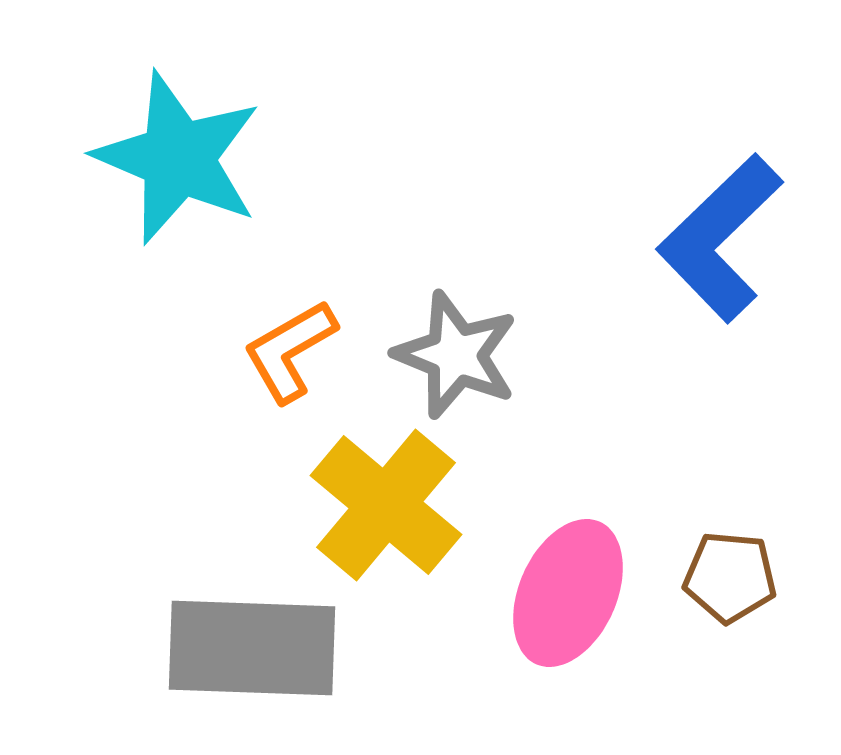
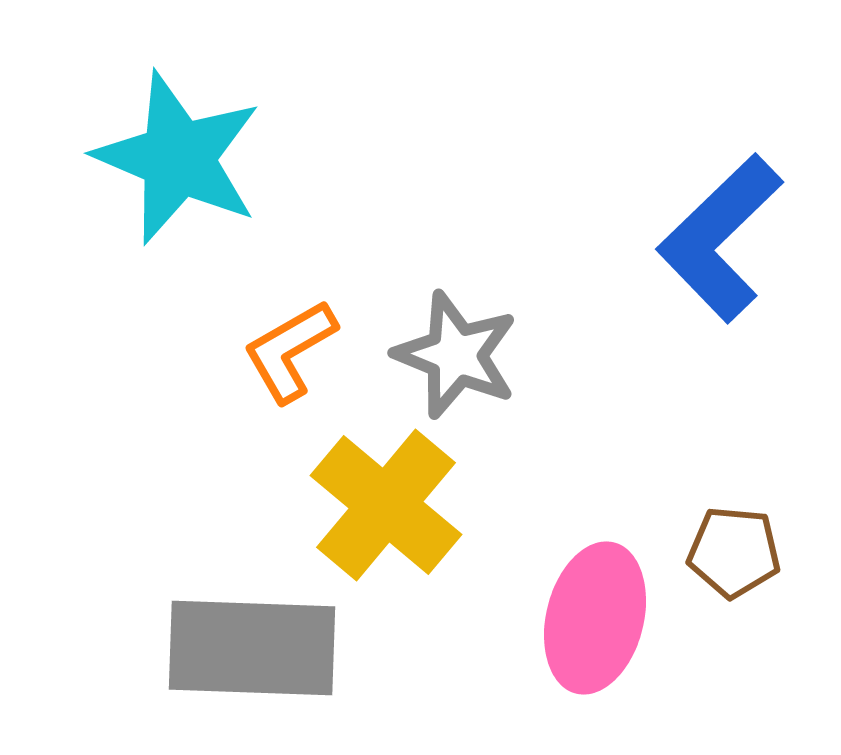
brown pentagon: moved 4 px right, 25 px up
pink ellipse: moved 27 px right, 25 px down; rotated 10 degrees counterclockwise
